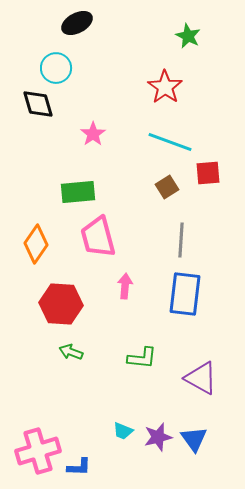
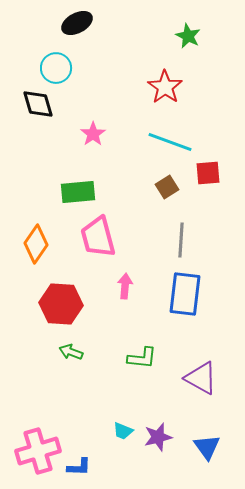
blue triangle: moved 13 px right, 8 px down
